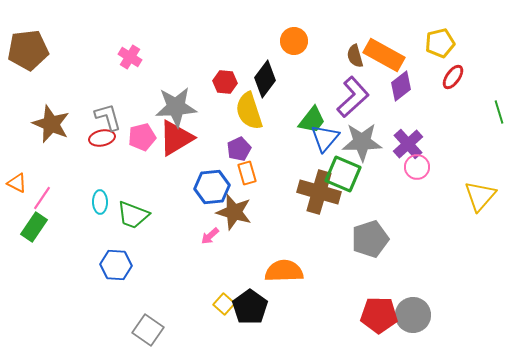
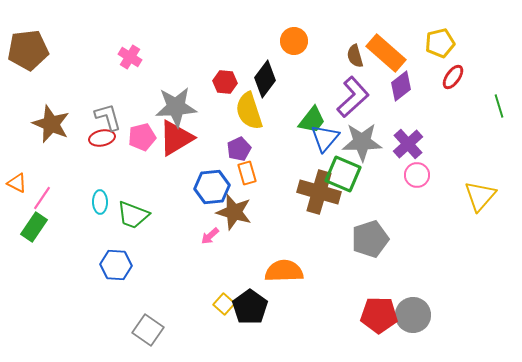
orange rectangle at (384, 55): moved 2 px right, 2 px up; rotated 12 degrees clockwise
green line at (499, 112): moved 6 px up
pink circle at (417, 167): moved 8 px down
